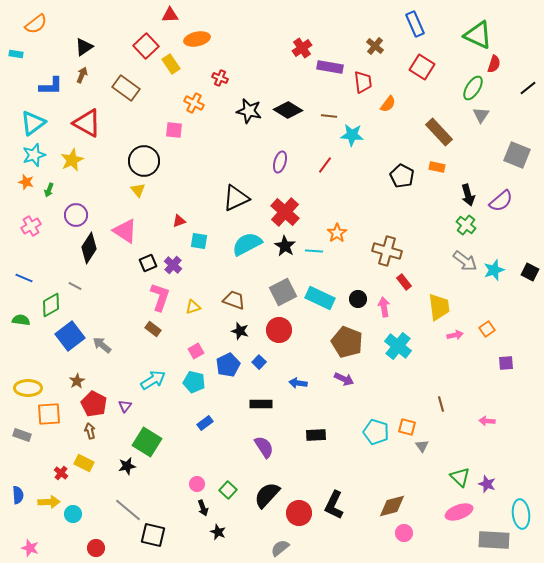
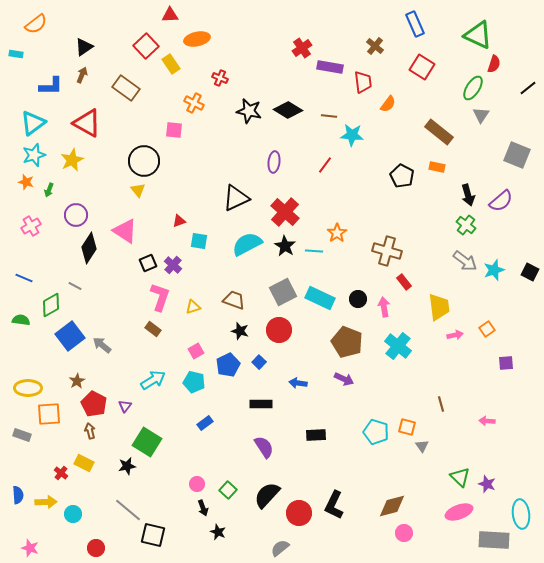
brown rectangle at (439, 132): rotated 8 degrees counterclockwise
purple ellipse at (280, 162): moved 6 px left; rotated 10 degrees counterclockwise
yellow arrow at (49, 502): moved 3 px left
